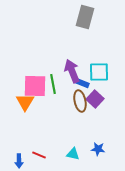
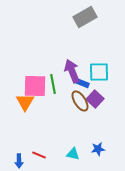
gray rectangle: rotated 45 degrees clockwise
brown ellipse: rotated 20 degrees counterclockwise
blue star: rotated 16 degrees counterclockwise
